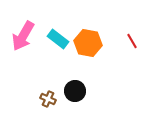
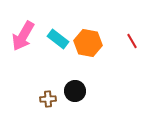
brown cross: rotated 28 degrees counterclockwise
